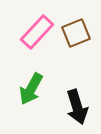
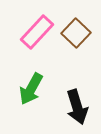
brown square: rotated 24 degrees counterclockwise
